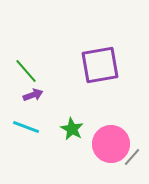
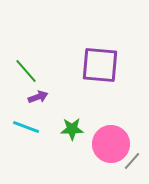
purple square: rotated 15 degrees clockwise
purple arrow: moved 5 px right, 2 px down
green star: rotated 30 degrees counterclockwise
gray line: moved 4 px down
